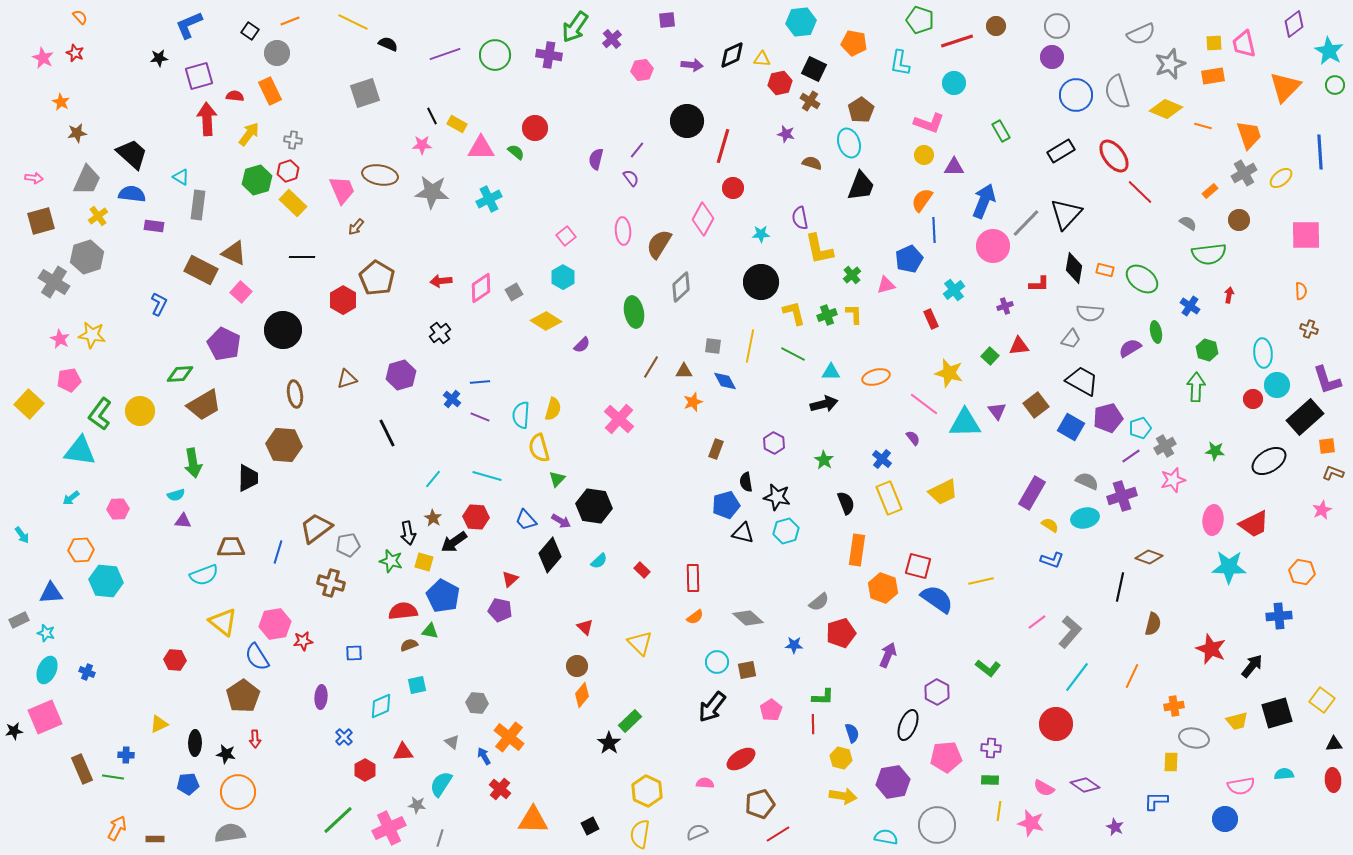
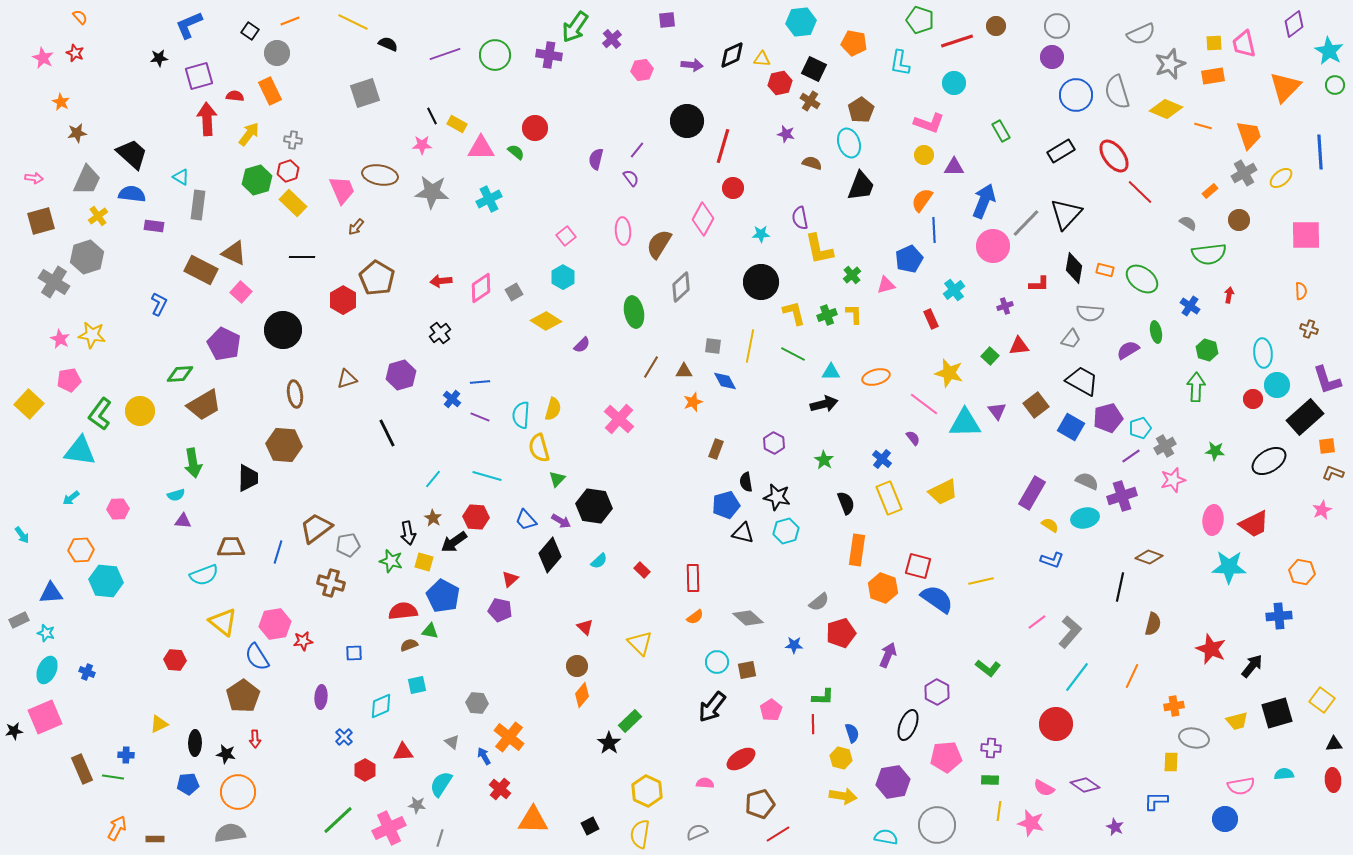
purple semicircle at (1130, 348): moved 2 px left, 2 px down
